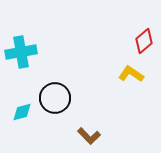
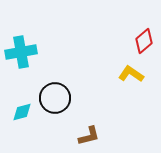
brown L-shape: rotated 60 degrees counterclockwise
